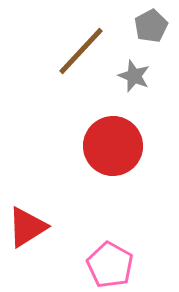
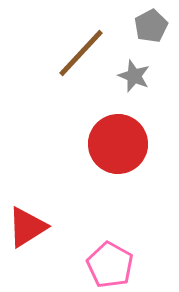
brown line: moved 2 px down
red circle: moved 5 px right, 2 px up
